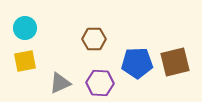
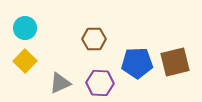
yellow square: rotated 35 degrees counterclockwise
